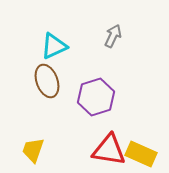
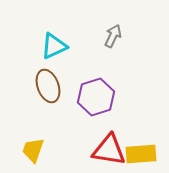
brown ellipse: moved 1 px right, 5 px down
yellow rectangle: rotated 28 degrees counterclockwise
